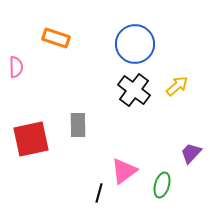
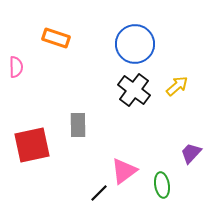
red square: moved 1 px right, 6 px down
green ellipse: rotated 25 degrees counterclockwise
black line: rotated 30 degrees clockwise
